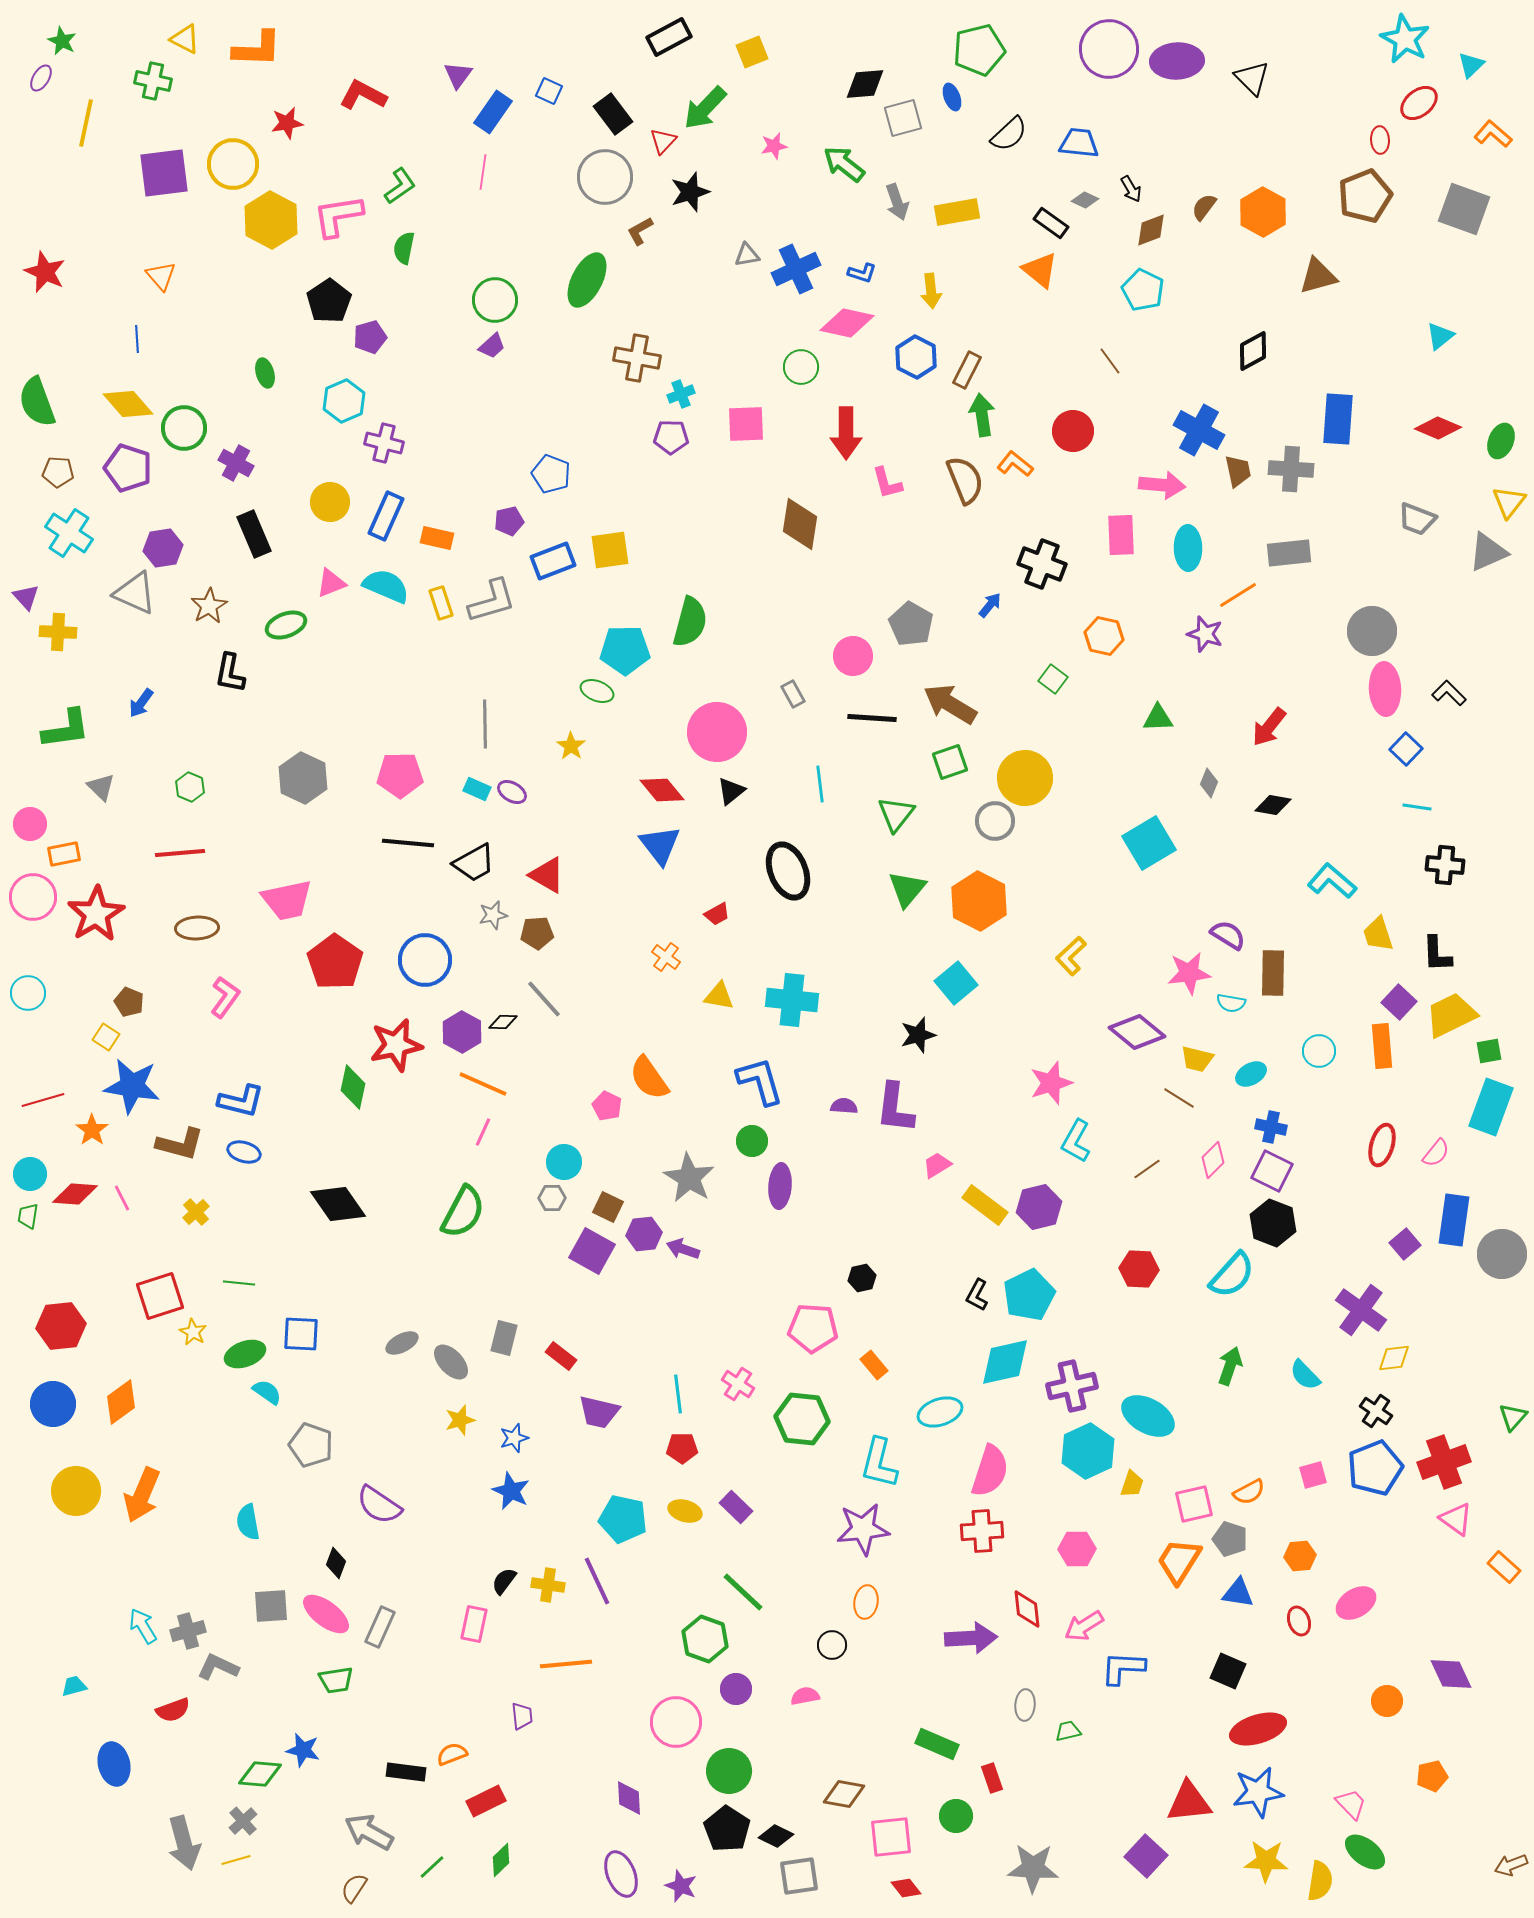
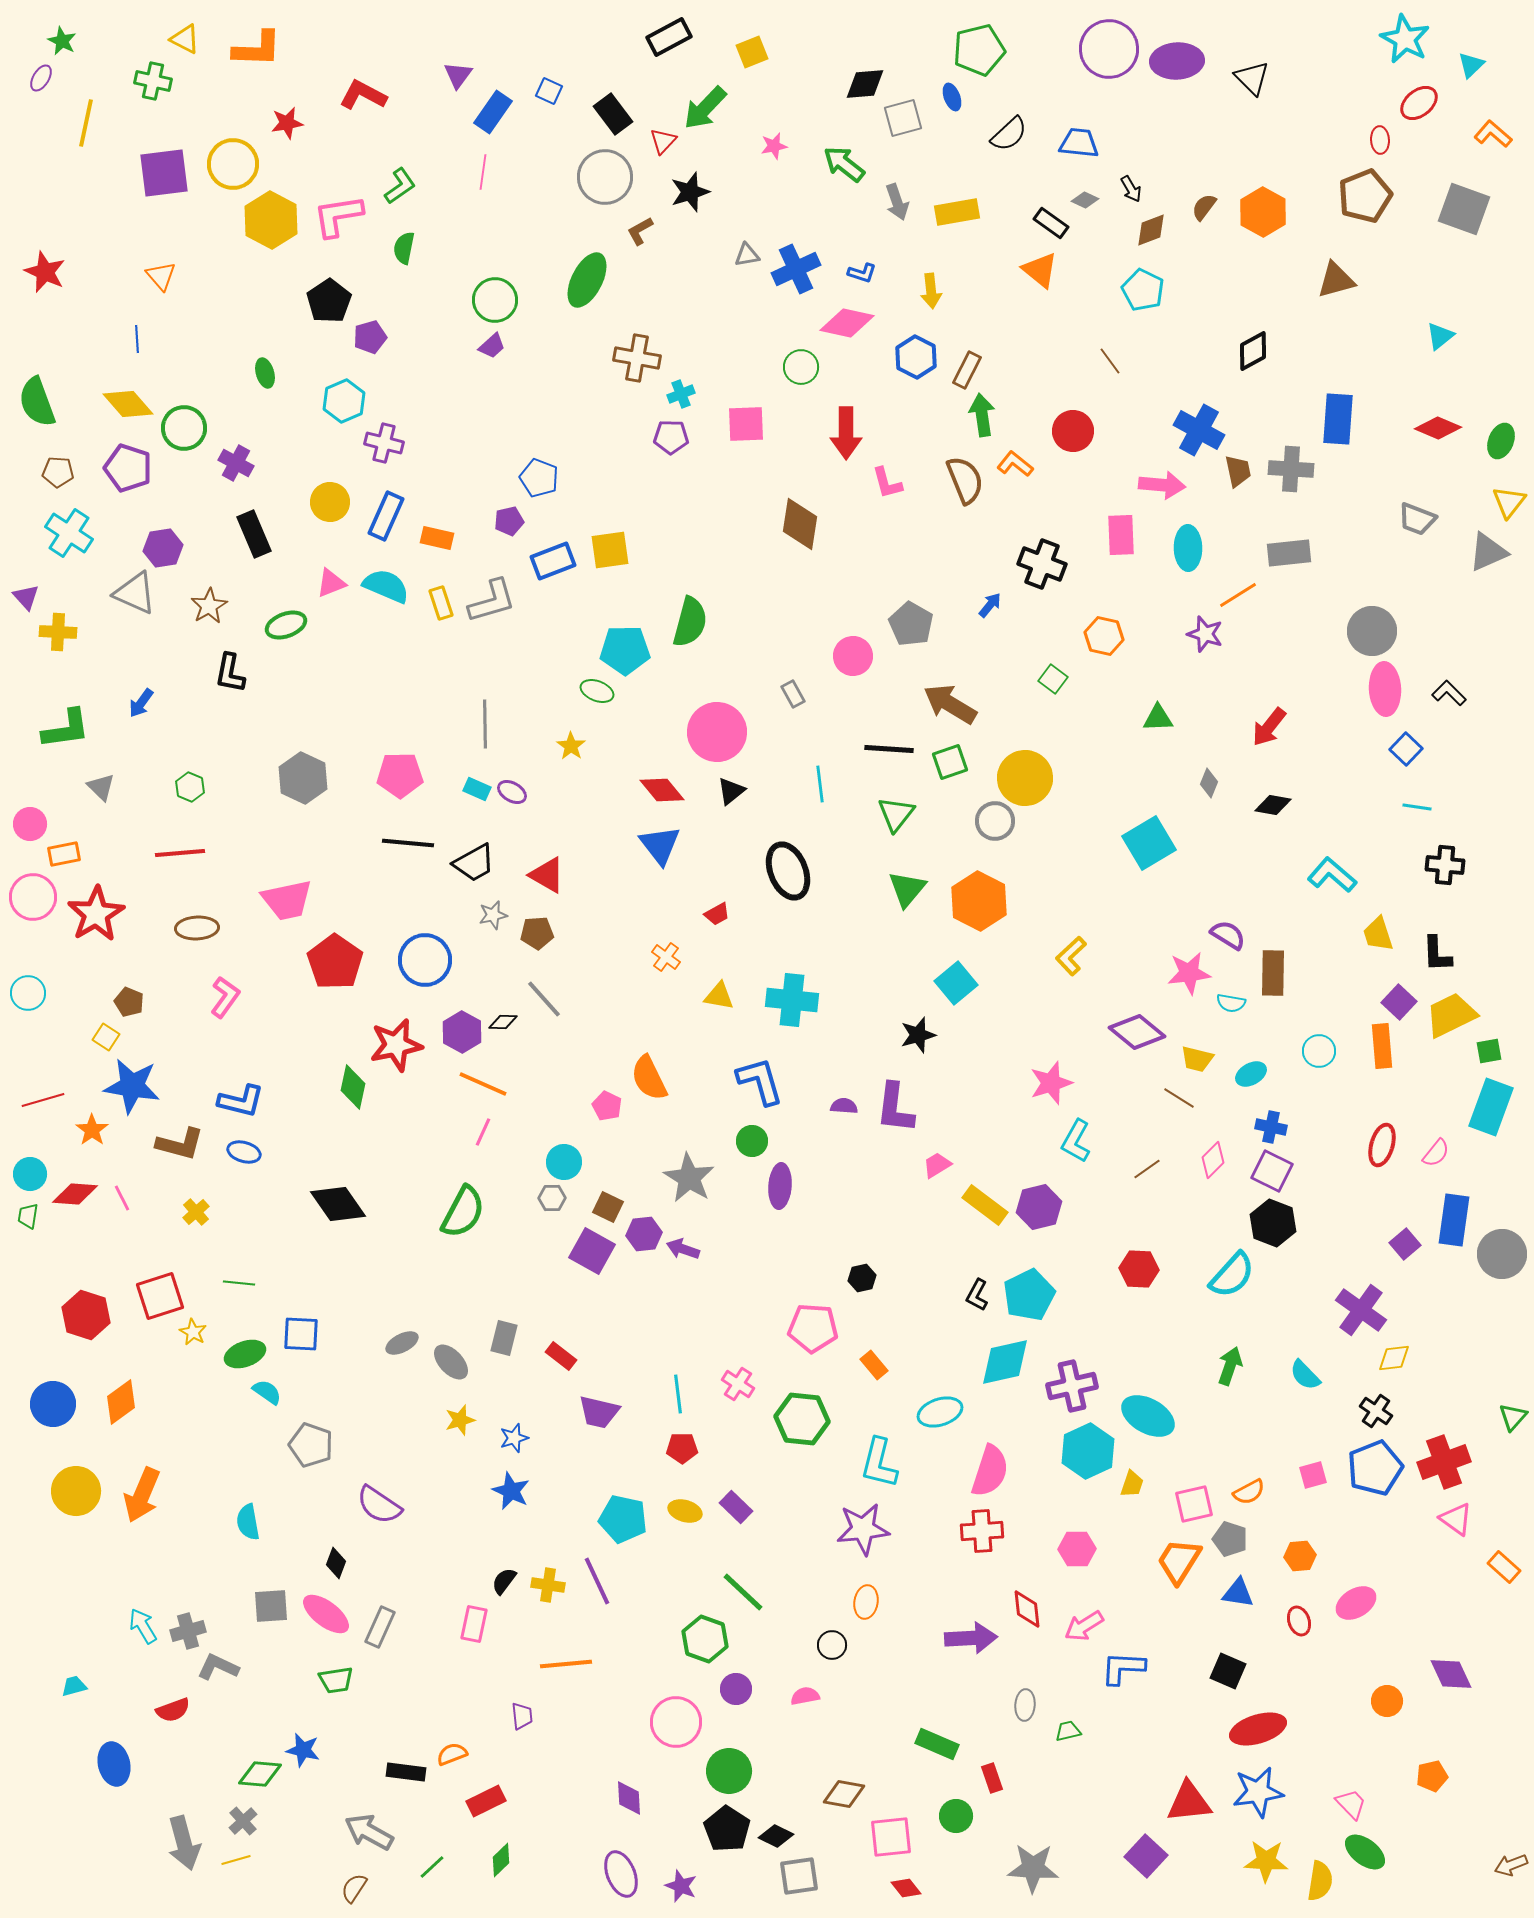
brown triangle at (1318, 276): moved 18 px right, 4 px down
blue pentagon at (551, 474): moved 12 px left, 4 px down
black line at (872, 718): moved 17 px right, 31 px down
cyan L-shape at (1332, 881): moved 6 px up
orange semicircle at (649, 1078): rotated 9 degrees clockwise
red hexagon at (61, 1326): moved 25 px right, 11 px up; rotated 24 degrees clockwise
